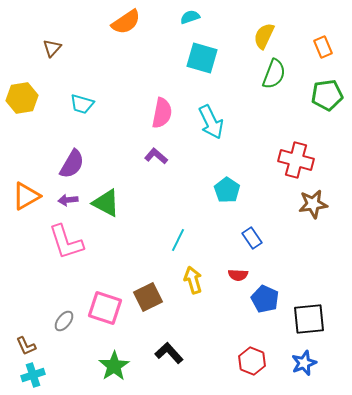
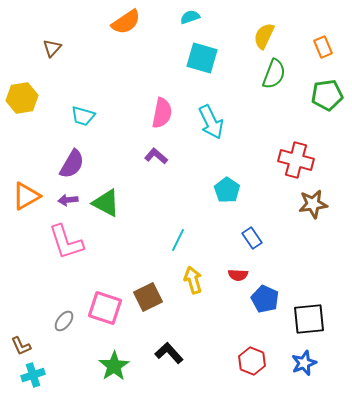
cyan trapezoid: moved 1 px right, 12 px down
brown L-shape: moved 5 px left
